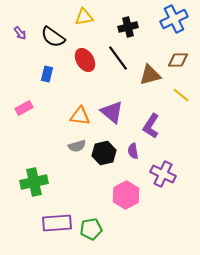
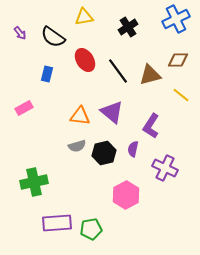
blue cross: moved 2 px right
black cross: rotated 18 degrees counterclockwise
black line: moved 13 px down
purple semicircle: moved 2 px up; rotated 21 degrees clockwise
purple cross: moved 2 px right, 6 px up
